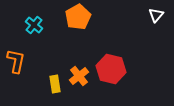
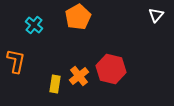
yellow rectangle: rotated 18 degrees clockwise
